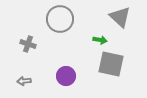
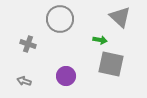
gray arrow: rotated 24 degrees clockwise
